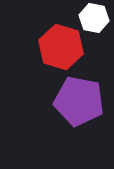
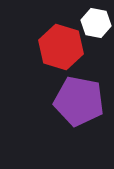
white hexagon: moved 2 px right, 5 px down
